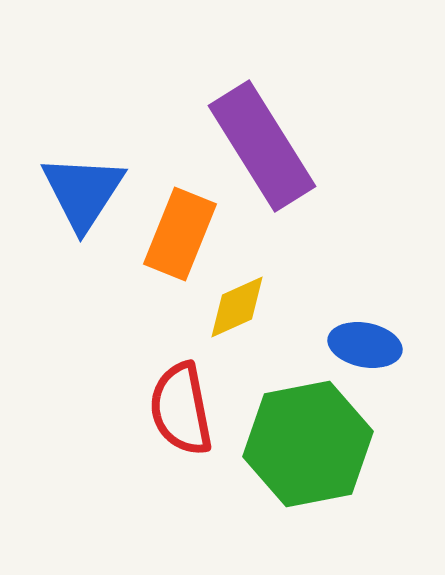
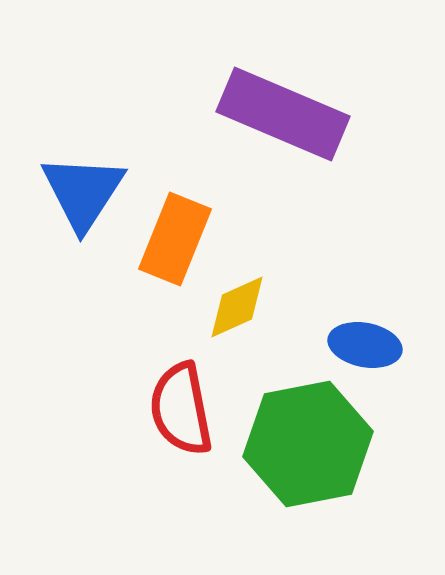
purple rectangle: moved 21 px right, 32 px up; rotated 35 degrees counterclockwise
orange rectangle: moved 5 px left, 5 px down
